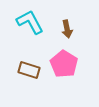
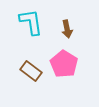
cyan L-shape: moved 1 px right; rotated 20 degrees clockwise
brown rectangle: moved 2 px right, 1 px down; rotated 20 degrees clockwise
